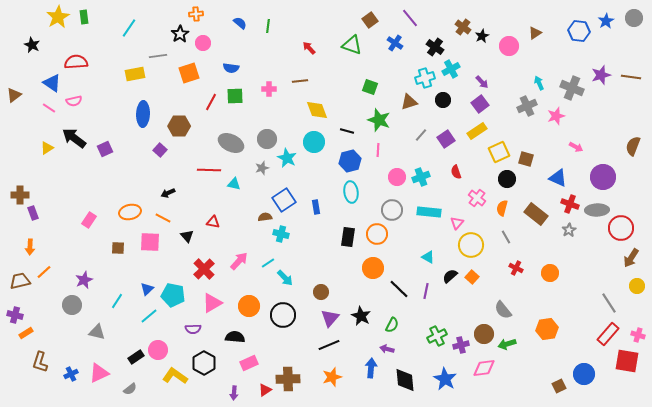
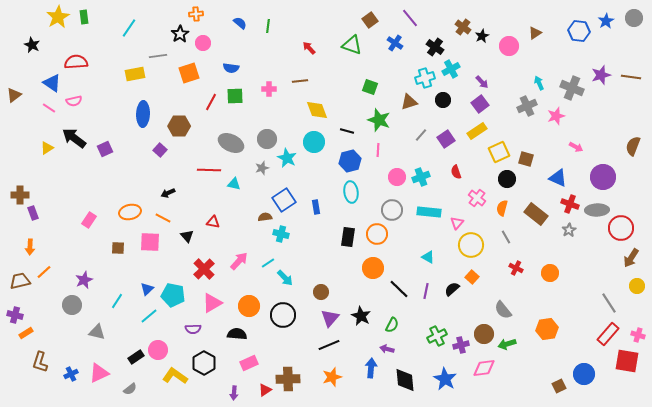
black semicircle at (450, 276): moved 2 px right, 13 px down
black semicircle at (235, 337): moved 2 px right, 3 px up
